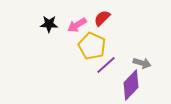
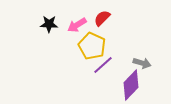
purple line: moved 3 px left
